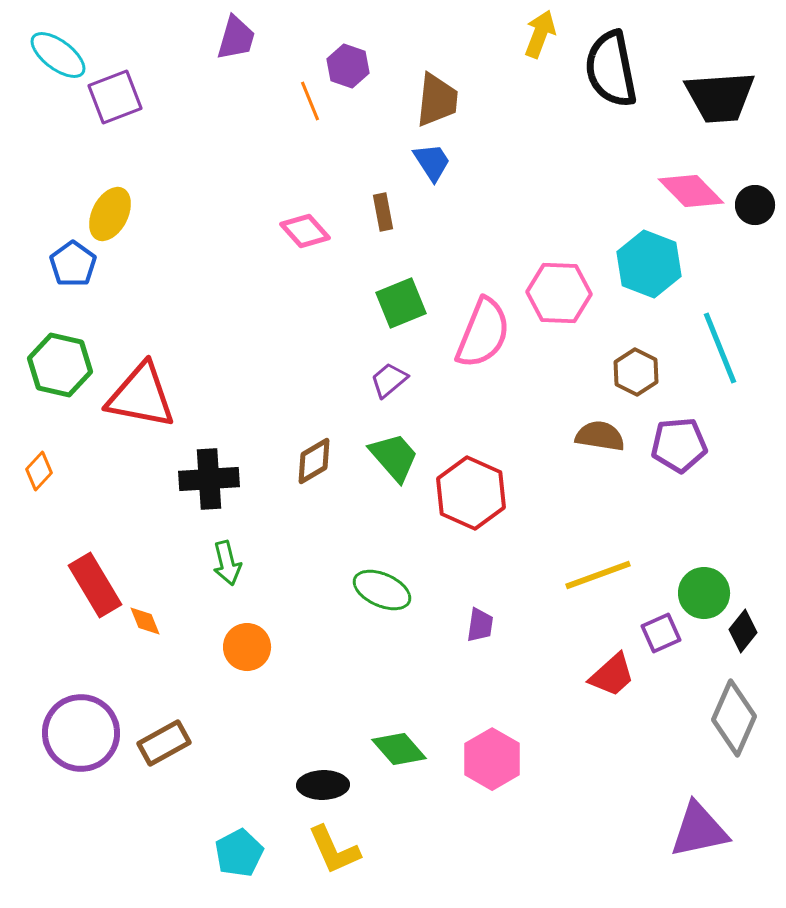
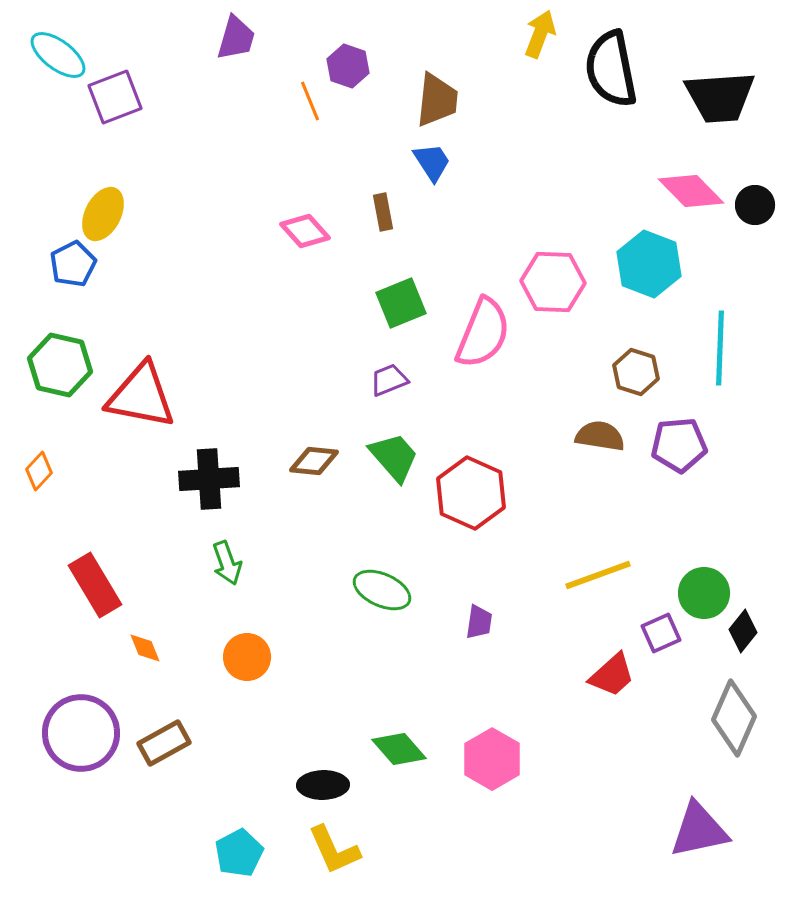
yellow ellipse at (110, 214): moved 7 px left
blue pentagon at (73, 264): rotated 9 degrees clockwise
pink hexagon at (559, 293): moved 6 px left, 11 px up
cyan line at (720, 348): rotated 24 degrees clockwise
brown hexagon at (636, 372): rotated 9 degrees counterclockwise
purple trapezoid at (389, 380): rotated 18 degrees clockwise
brown diamond at (314, 461): rotated 36 degrees clockwise
green arrow at (227, 563): rotated 6 degrees counterclockwise
orange diamond at (145, 621): moved 27 px down
purple trapezoid at (480, 625): moved 1 px left, 3 px up
orange circle at (247, 647): moved 10 px down
